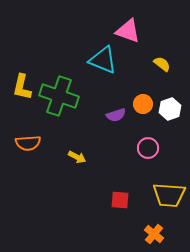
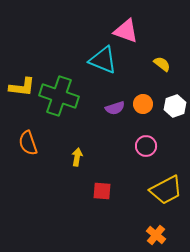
pink triangle: moved 2 px left
yellow L-shape: rotated 96 degrees counterclockwise
white hexagon: moved 5 px right, 3 px up
purple semicircle: moved 1 px left, 7 px up
orange semicircle: rotated 75 degrees clockwise
pink circle: moved 2 px left, 2 px up
yellow arrow: rotated 108 degrees counterclockwise
yellow trapezoid: moved 3 px left, 5 px up; rotated 32 degrees counterclockwise
red square: moved 18 px left, 9 px up
orange cross: moved 2 px right, 1 px down
